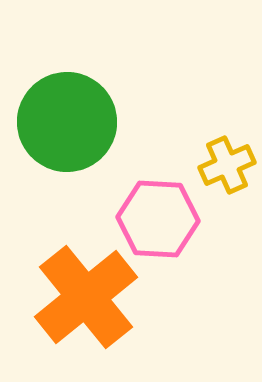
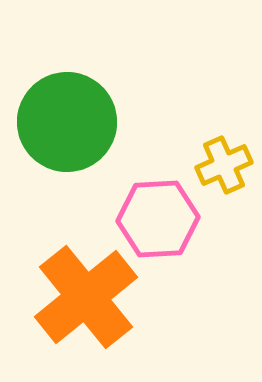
yellow cross: moved 3 px left
pink hexagon: rotated 6 degrees counterclockwise
